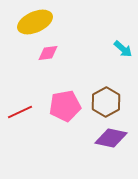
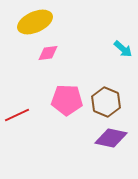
brown hexagon: rotated 8 degrees counterclockwise
pink pentagon: moved 2 px right, 6 px up; rotated 12 degrees clockwise
red line: moved 3 px left, 3 px down
